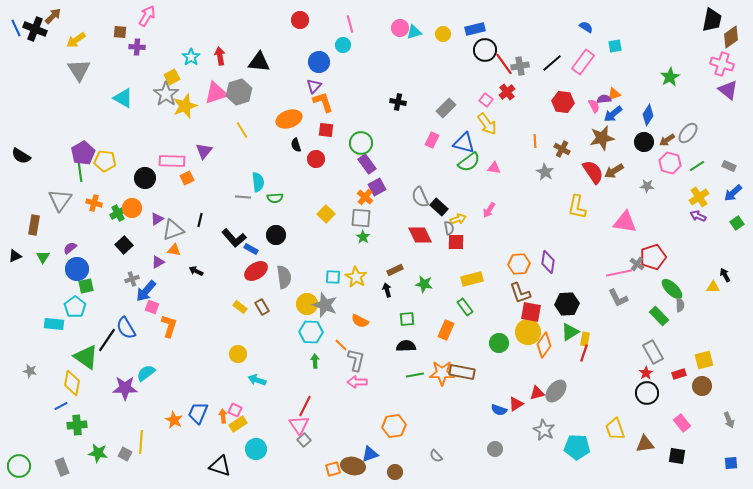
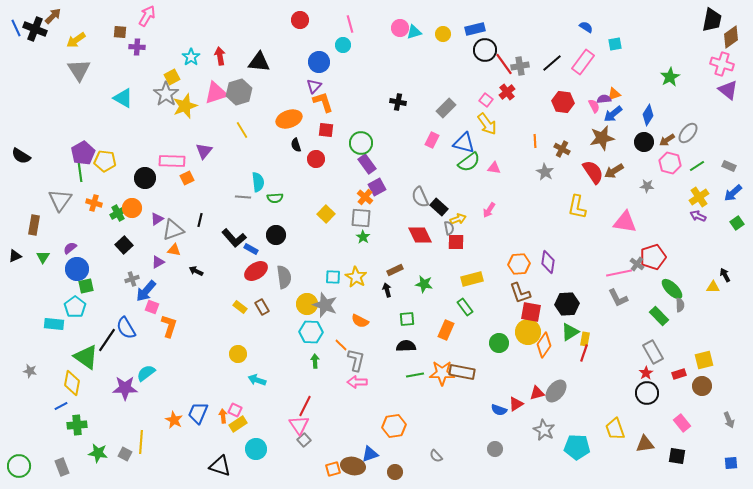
cyan square at (615, 46): moved 2 px up
